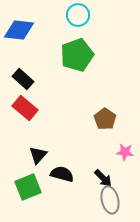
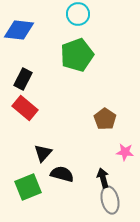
cyan circle: moved 1 px up
black rectangle: rotated 75 degrees clockwise
black triangle: moved 5 px right, 2 px up
black arrow: rotated 150 degrees counterclockwise
